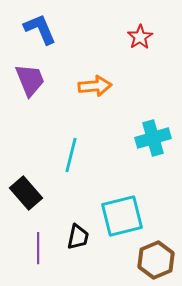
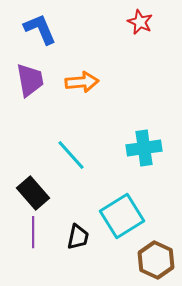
red star: moved 15 px up; rotated 15 degrees counterclockwise
purple trapezoid: rotated 12 degrees clockwise
orange arrow: moved 13 px left, 4 px up
cyan cross: moved 9 px left, 10 px down; rotated 8 degrees clockwise
cyan line: rotated 56 degrees counterclockwise
black rectangle: moved 7 px right
cyan square: rotated 18 degrees counterclockwise
purple line: moved 5 px left, 16 px up
brown hexagon: rotated 12 degrees counterclockwise
